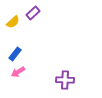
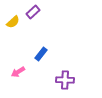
purple rectangle: moved 1 px up
blue rectangle: moved 26 px right
